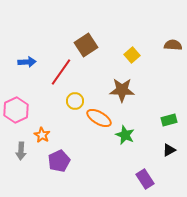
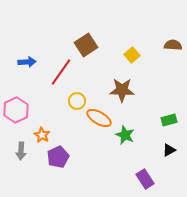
yellow circle: moved 2 px right
purple pentagon: moved 1 px left, 4 px up
